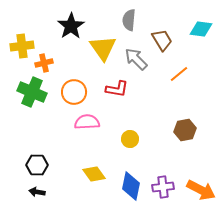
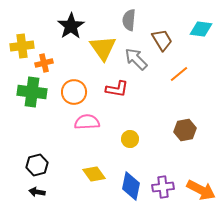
green cross: rotated 16 degrees counterclockwise
black hexagon: rotated 15 degrees counterclockwise
